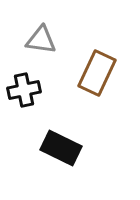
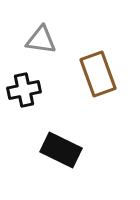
brown rectangle: moved 1 px right, 1 px down; rotated 45 degrees counterclockwise
black rectangle: moved 2 px down
